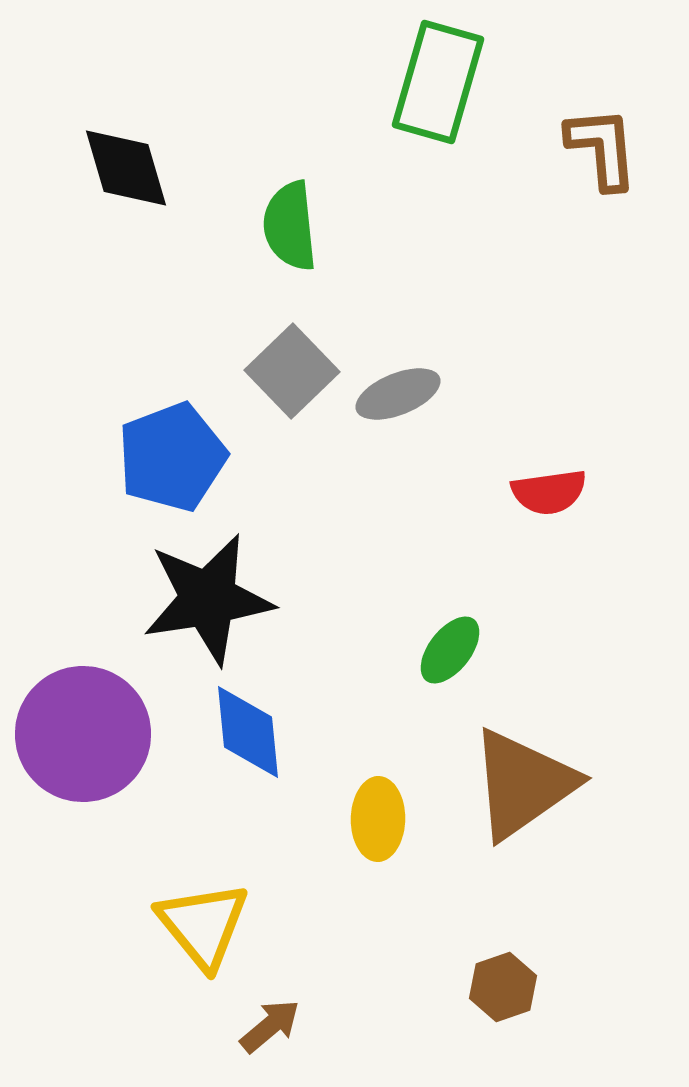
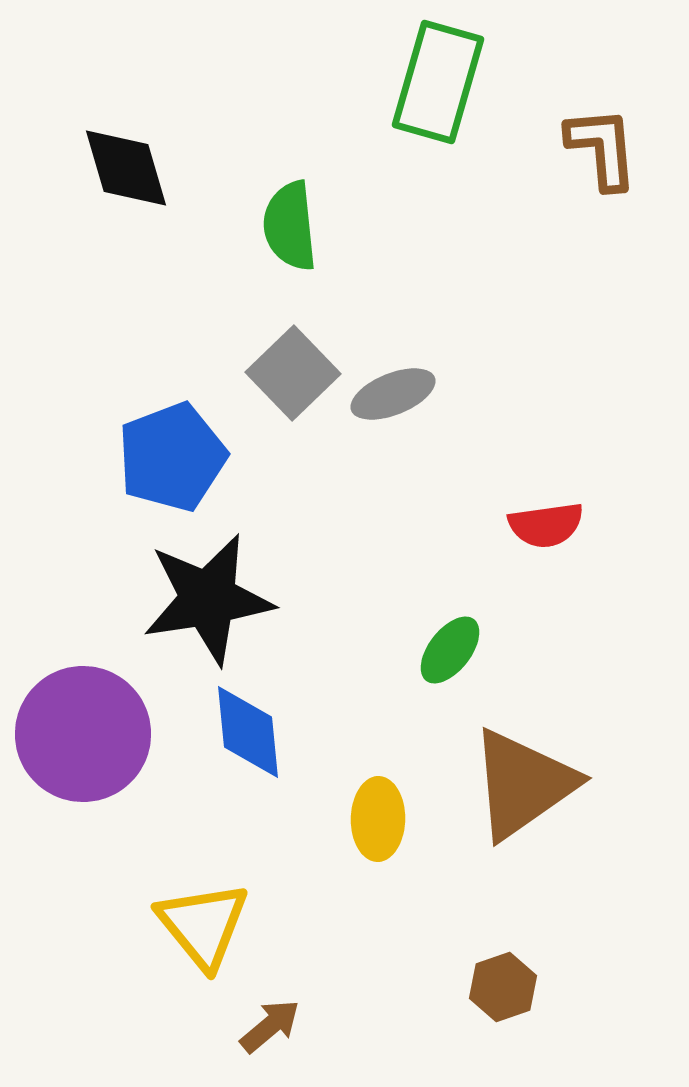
gray square: moved 1 px right, 2 px down
gray ellipse: moved 5 px left
red semicircle: moved 3 px left, 33 px down
